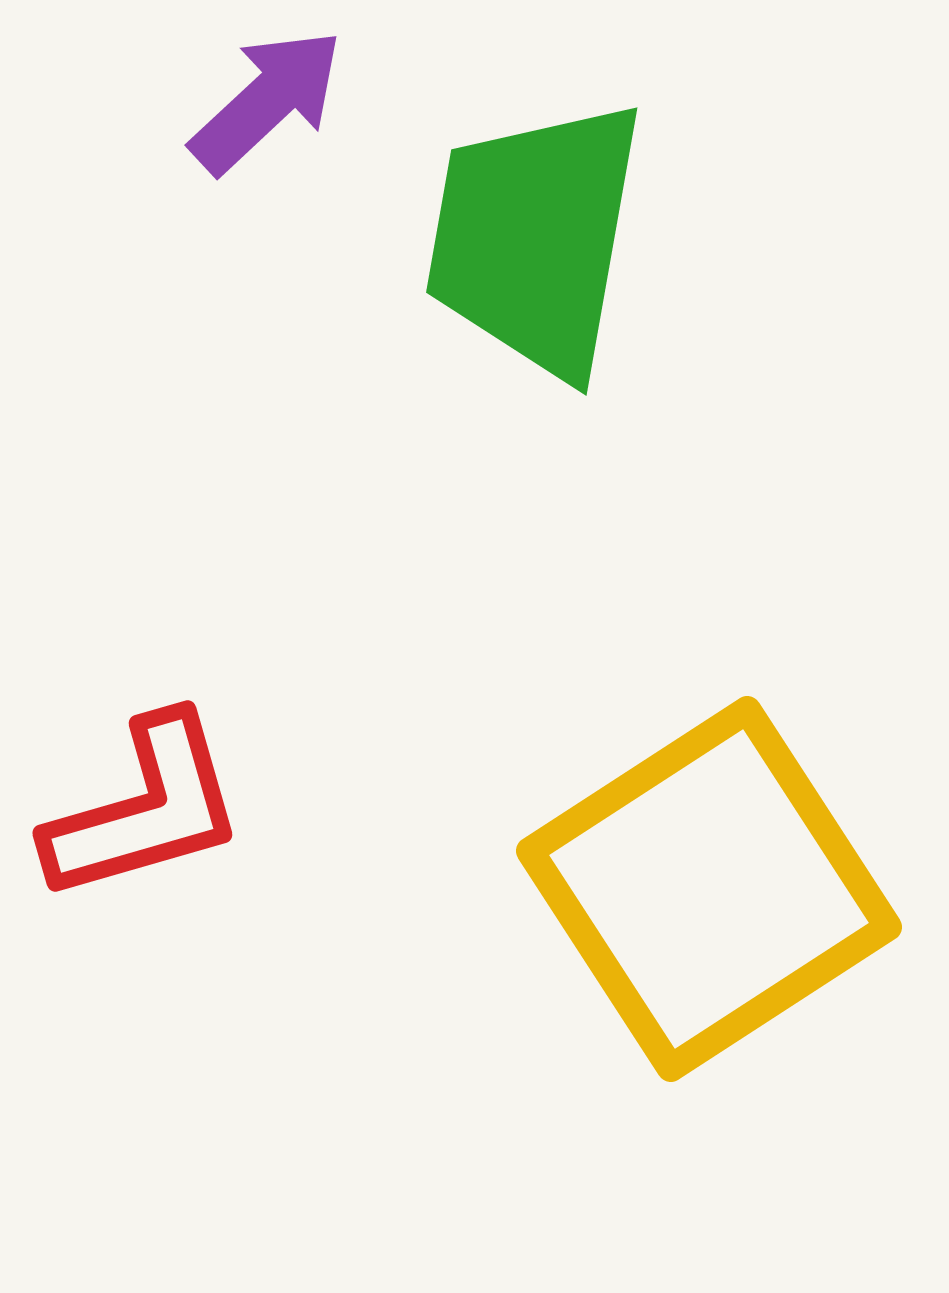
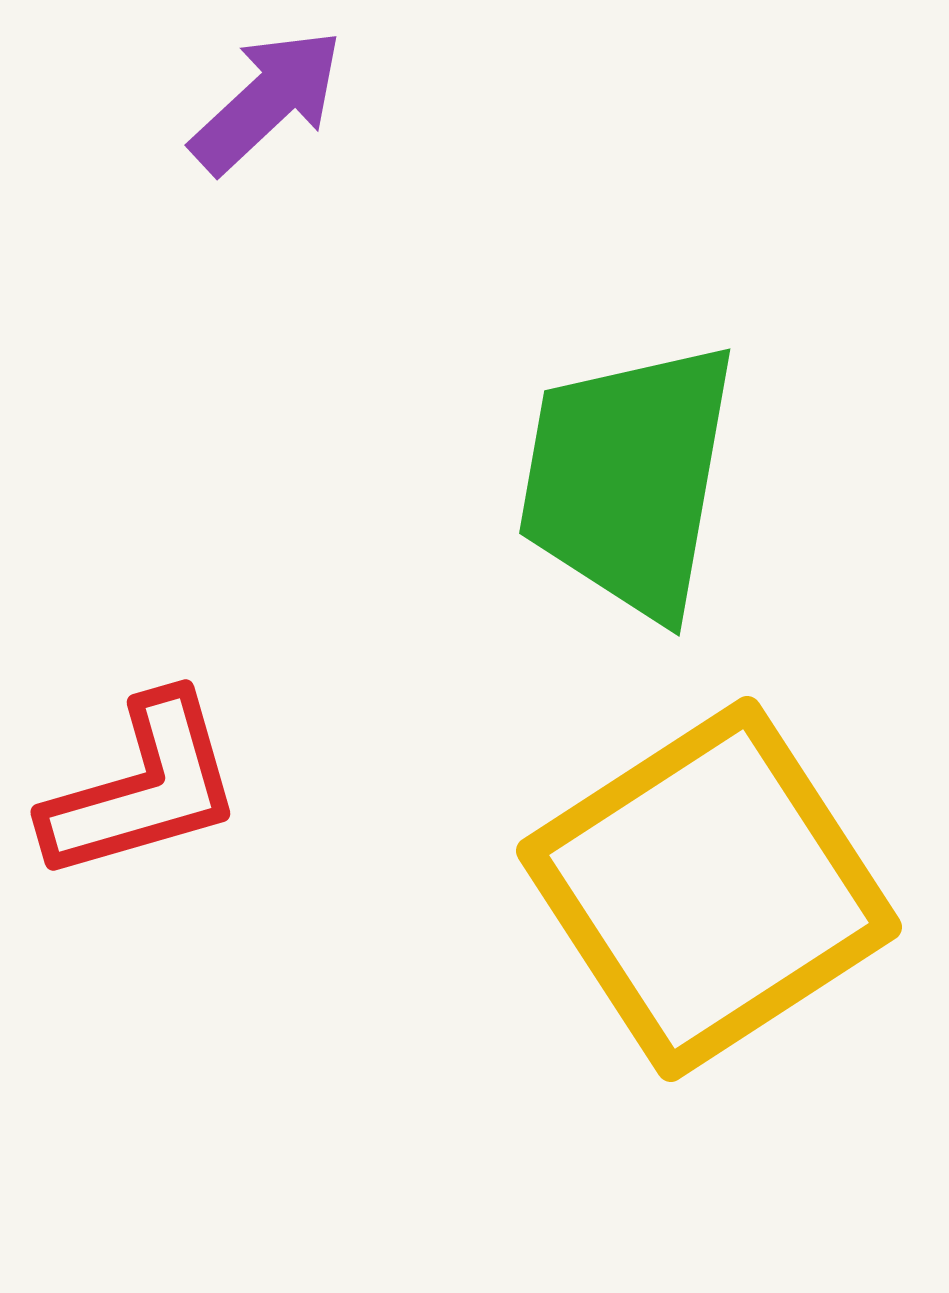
green trapezoid: moved 93 px right, 241 px down
red L-shape: moved 2 px left, 21 px up
